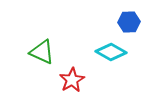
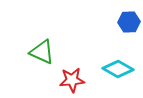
cyan diamond: moved 7 px right, 17 px down
red star: rotated 25 degrees clockwise
